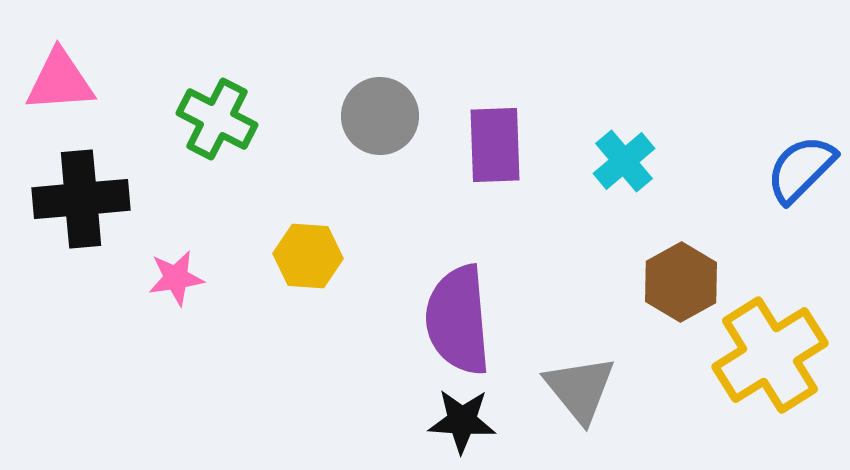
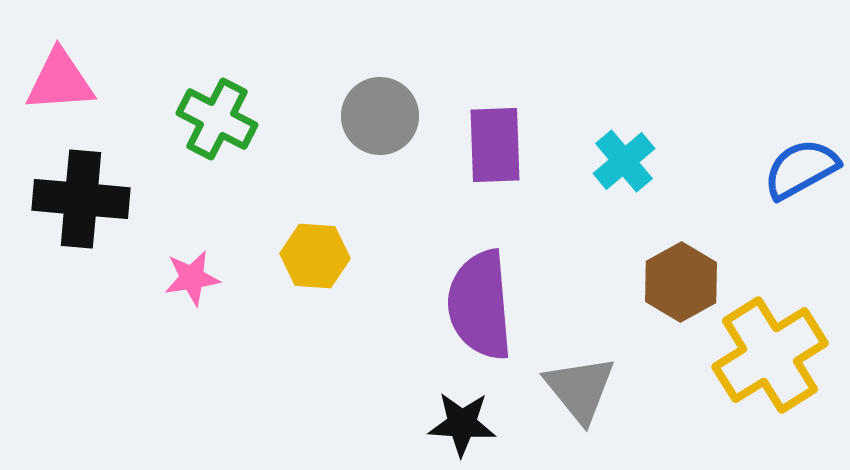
blue semicircle: rotated 16 degrees clockwise
black cross: rotated 10 degrees clockwise
yellow hexagon: moved 7 px right
pink star: moved 16 px right
purple semicircle: moved 22 px right, 15 px up
black star: moved 3 px down
